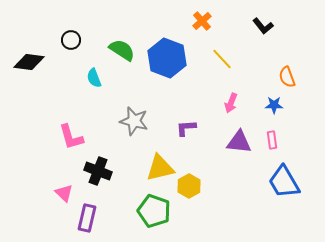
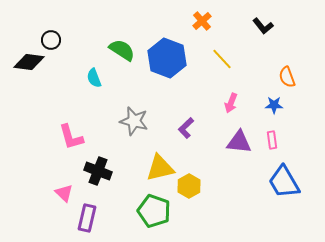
black circle: moved 20 px left
purple L-shape: rotated 40 degrees counterclockwise
